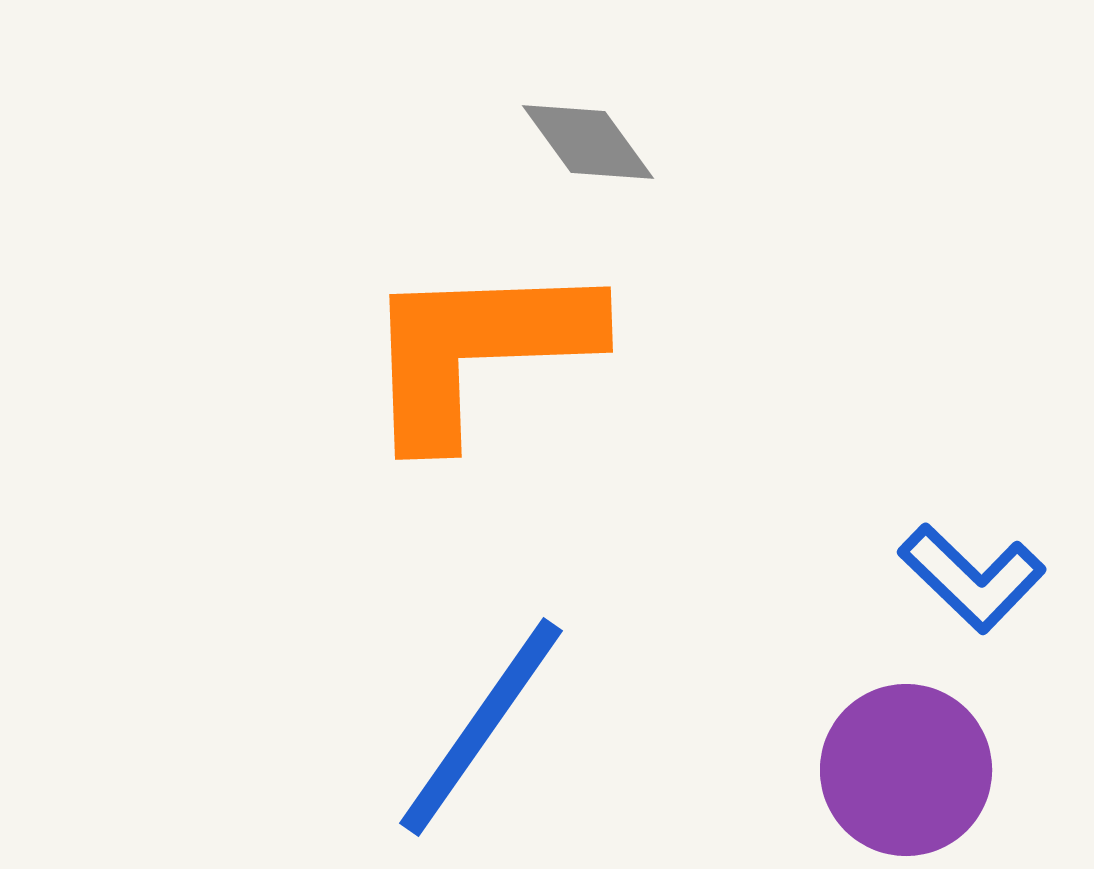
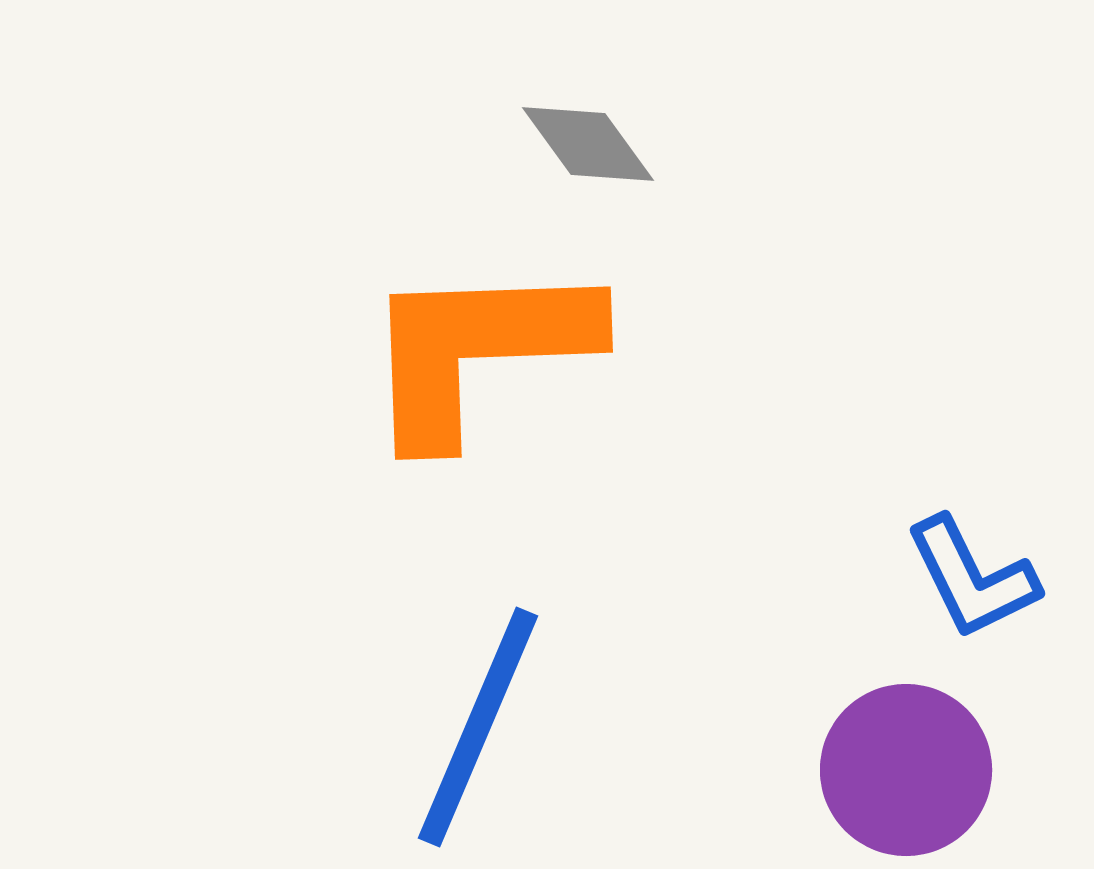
gray diamond: moved 2 px down
blue L-shape: rotated 20 degrees clockwise
blue line: moved 3 px left; rotated 12 degrees counterclockwise
